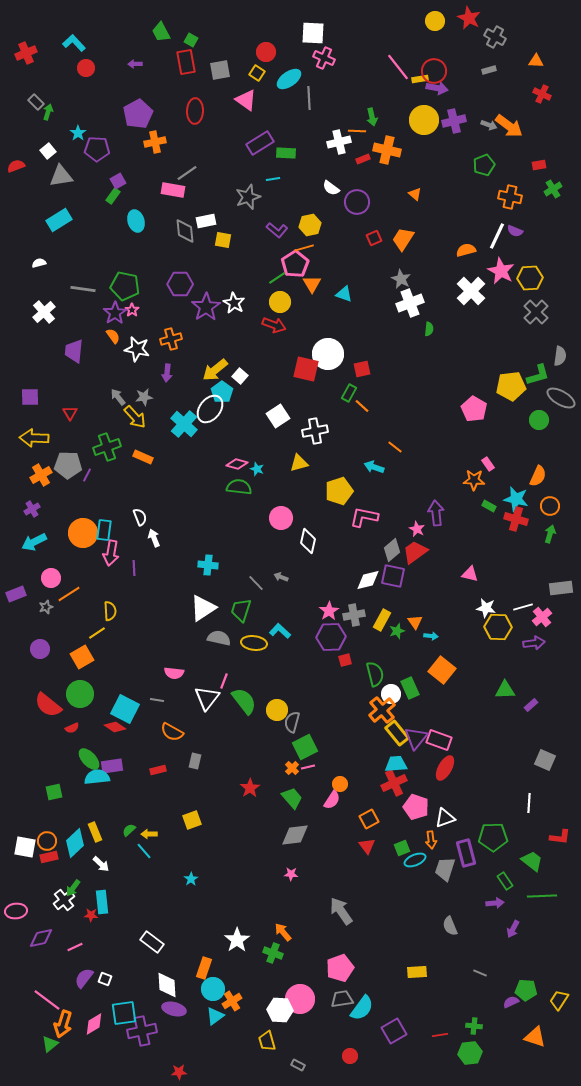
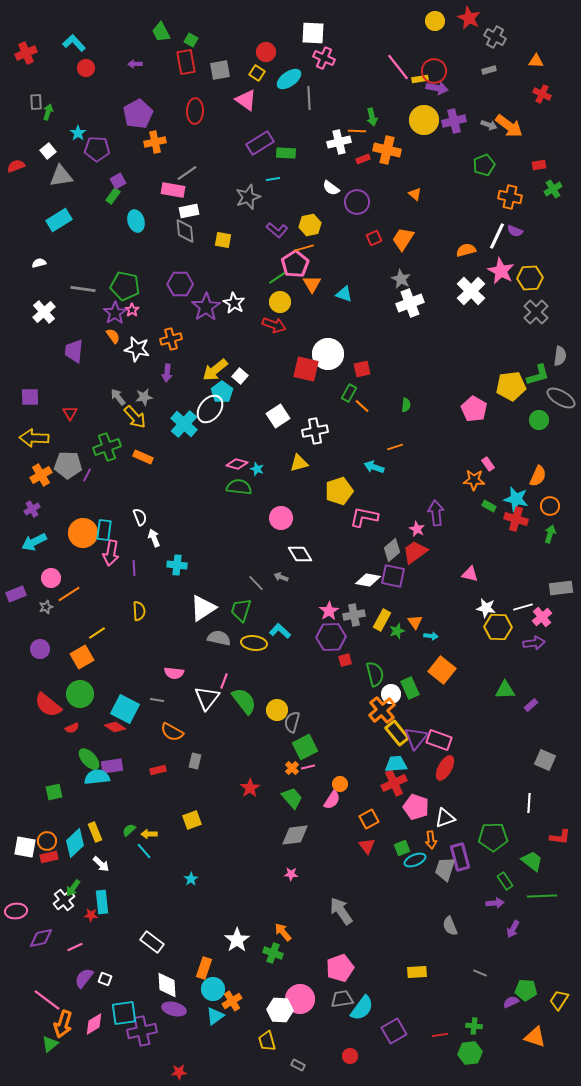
gray rectangle at (36, 102): rotated 42 degrees clockwise
white rectangle at (206, 221): moved 17 px left, 10 px up
green semicircle at (429, 329): moved 23 px left, 76 px down
orange line at (395, 447): rotated 56 degrees counterclockwise
white diamond at (308, 541): moved 8 px left, 13 px down; rotated 45 degrees counterclockwise
cyan cross at (208, 565): moved 31 px left
white diamond at (368, 580): rotated 25 degrees clockwise
yellow semicircle at (110, 611): moved 29 px right
purple rectangle at (466, 853): moved 6 px left, 4 px down
